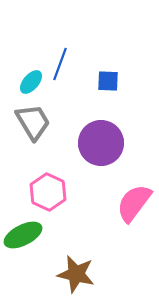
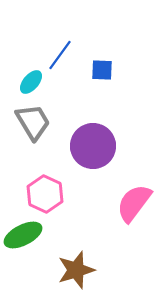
blue line: moved 9 px up; rotated 16 degrees clockwise
blue square: moved 6 px left, 11 px up
purple circle: moved 8 px left, 3 px down
pink hexagon: moved 3 px left, 2 px down
brown star: moved 4 px up; rotated 30 degrees counterclockwise
